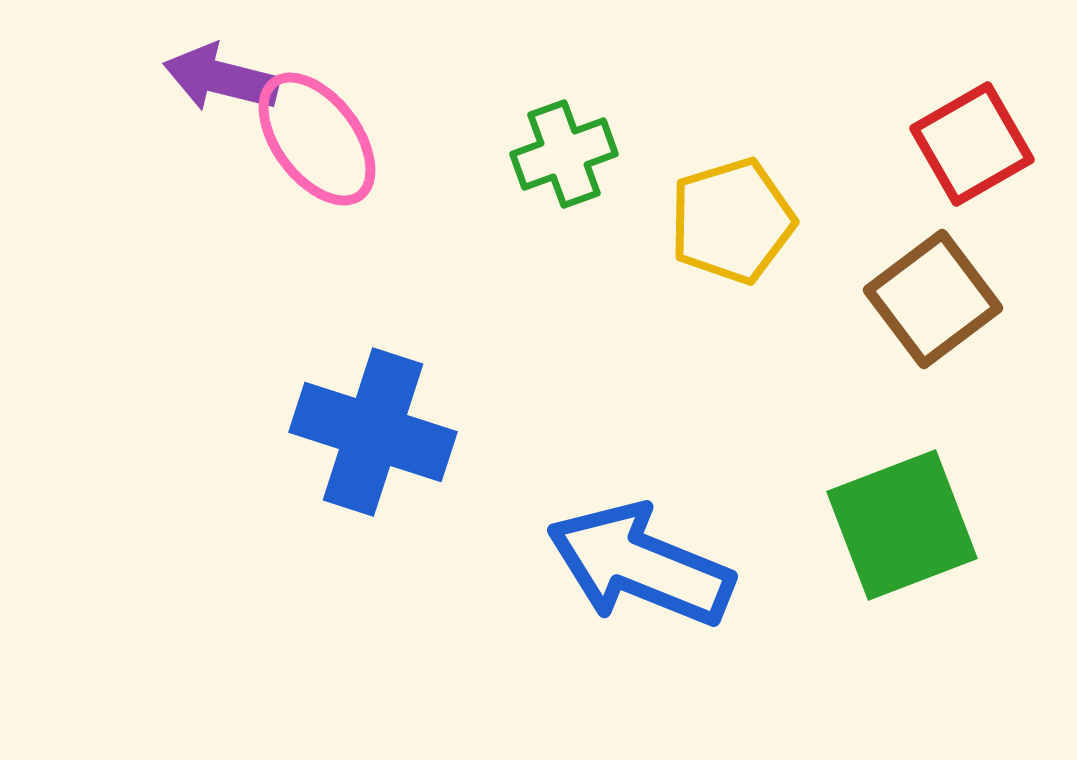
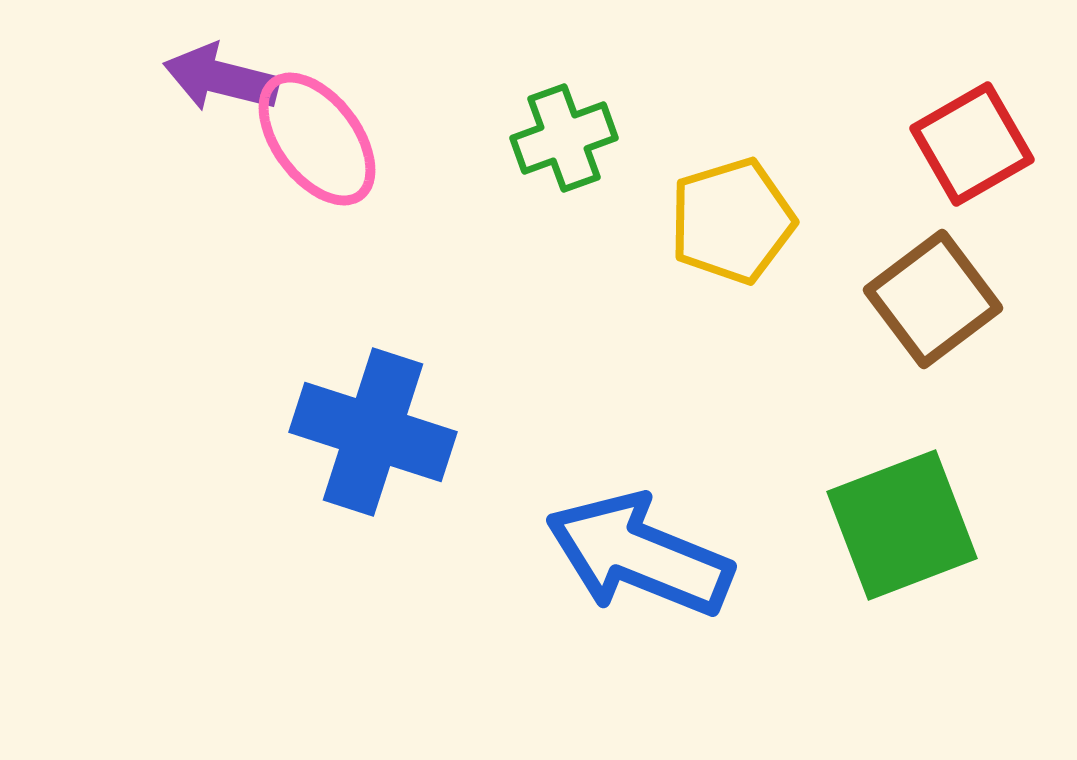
green cross: moved 16 px up
blue arrow: moved 1 px left, 10 px up
